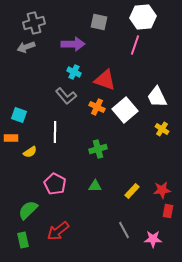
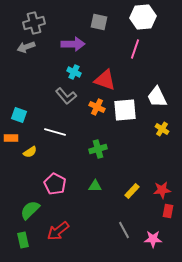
pink line: moved 4 px down
white square: rotated 35 degrees clockwise
white line: rotated 75 degrees counterclockwise
green semicircle: moved 2 px right
